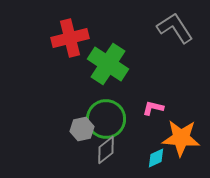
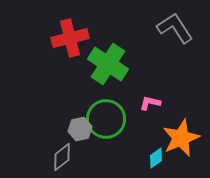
pink L-shape: moved 3 px left, 5 px up
gray hexagon: moved 2 px left
orange star: rotated 27 degrees counterclockwise
gray diamond: moved 44 px left, 7 px down
cyan diamond: rotated 10 degrees counterclockwise
